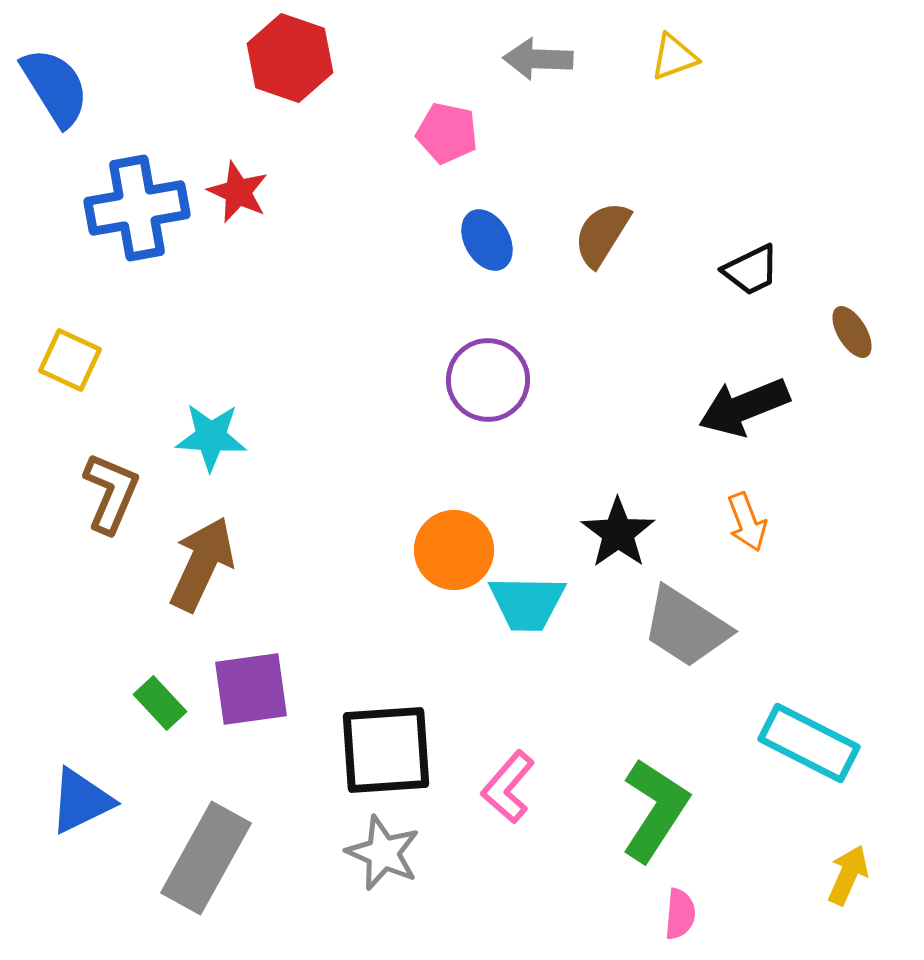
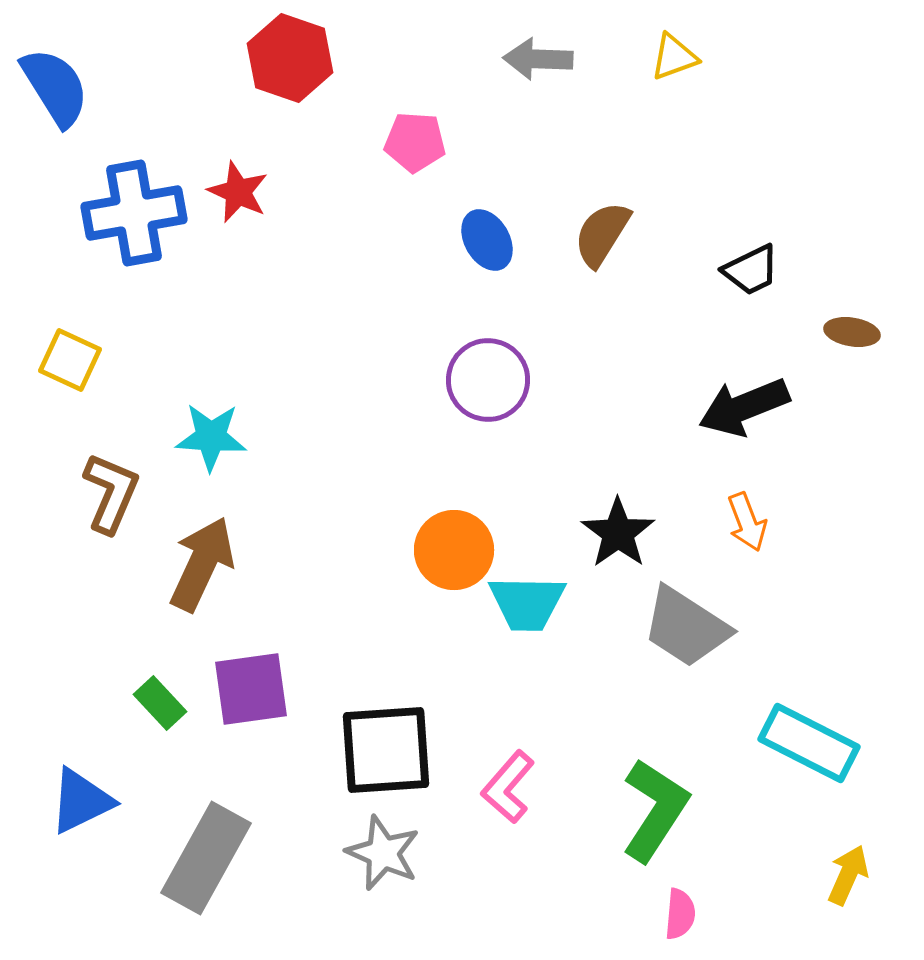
pink pentagon: moved 32 px left, 9 px down; rotated 8 degrees counterclockwise
blue cross: moved 3 px left, 5 px down
brown ellipse: rotated 50 degrees counterclockwise
